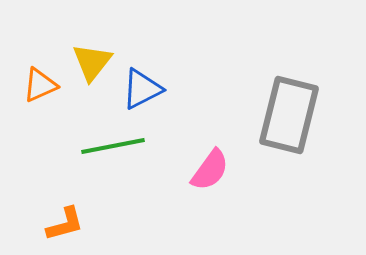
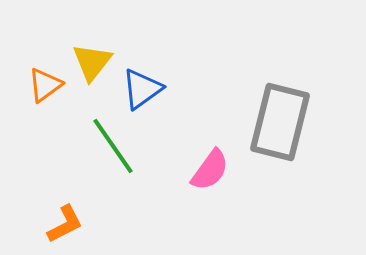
orange triangle: moved 5 px right; rotated 12 degrees counterclockwise
blue triangle: rotated 9 degrees counterclockwise
gray rectangle: moved 9 px left, 7 px down
green line: rotated 66 degrees clockwise
orange L-shape: rotated 12 degrees counterclockwise
